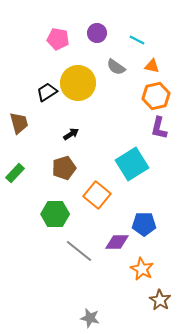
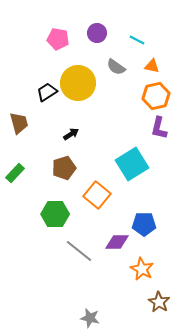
brown star: moved 1 px left, 2 px down
